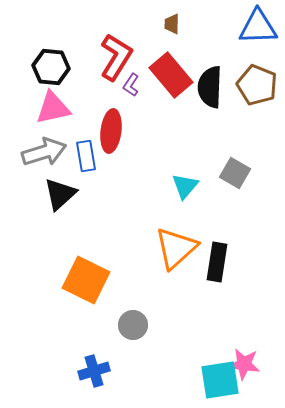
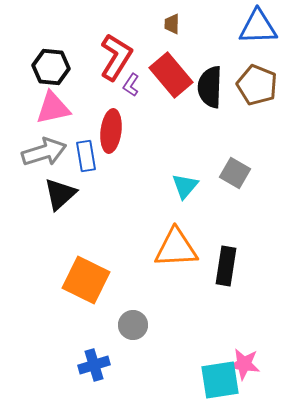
orange triangle: rotated 39 degrees clockwise
black rectangle: moved 9 px right, 4 px down
blue cross: moved 6 px up
